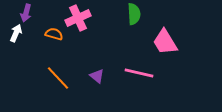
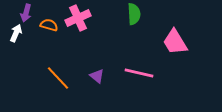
orange semicircle: moved 5 px left, 9 px up
pink trapezoid: moved 10 px right
